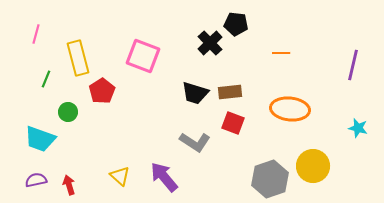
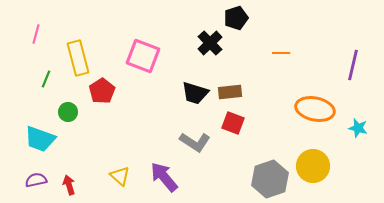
black pentagon: moved 6 px up; rotated 25 degrees counterclockwise
orange ellipse: moved 25 px right; rotated 6 degrees clockwise
